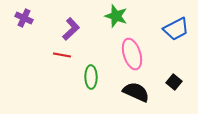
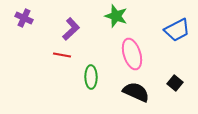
blue trapezoid: moved 1 px right, 1 px down
black square: moved 1 px right, 1 px down
